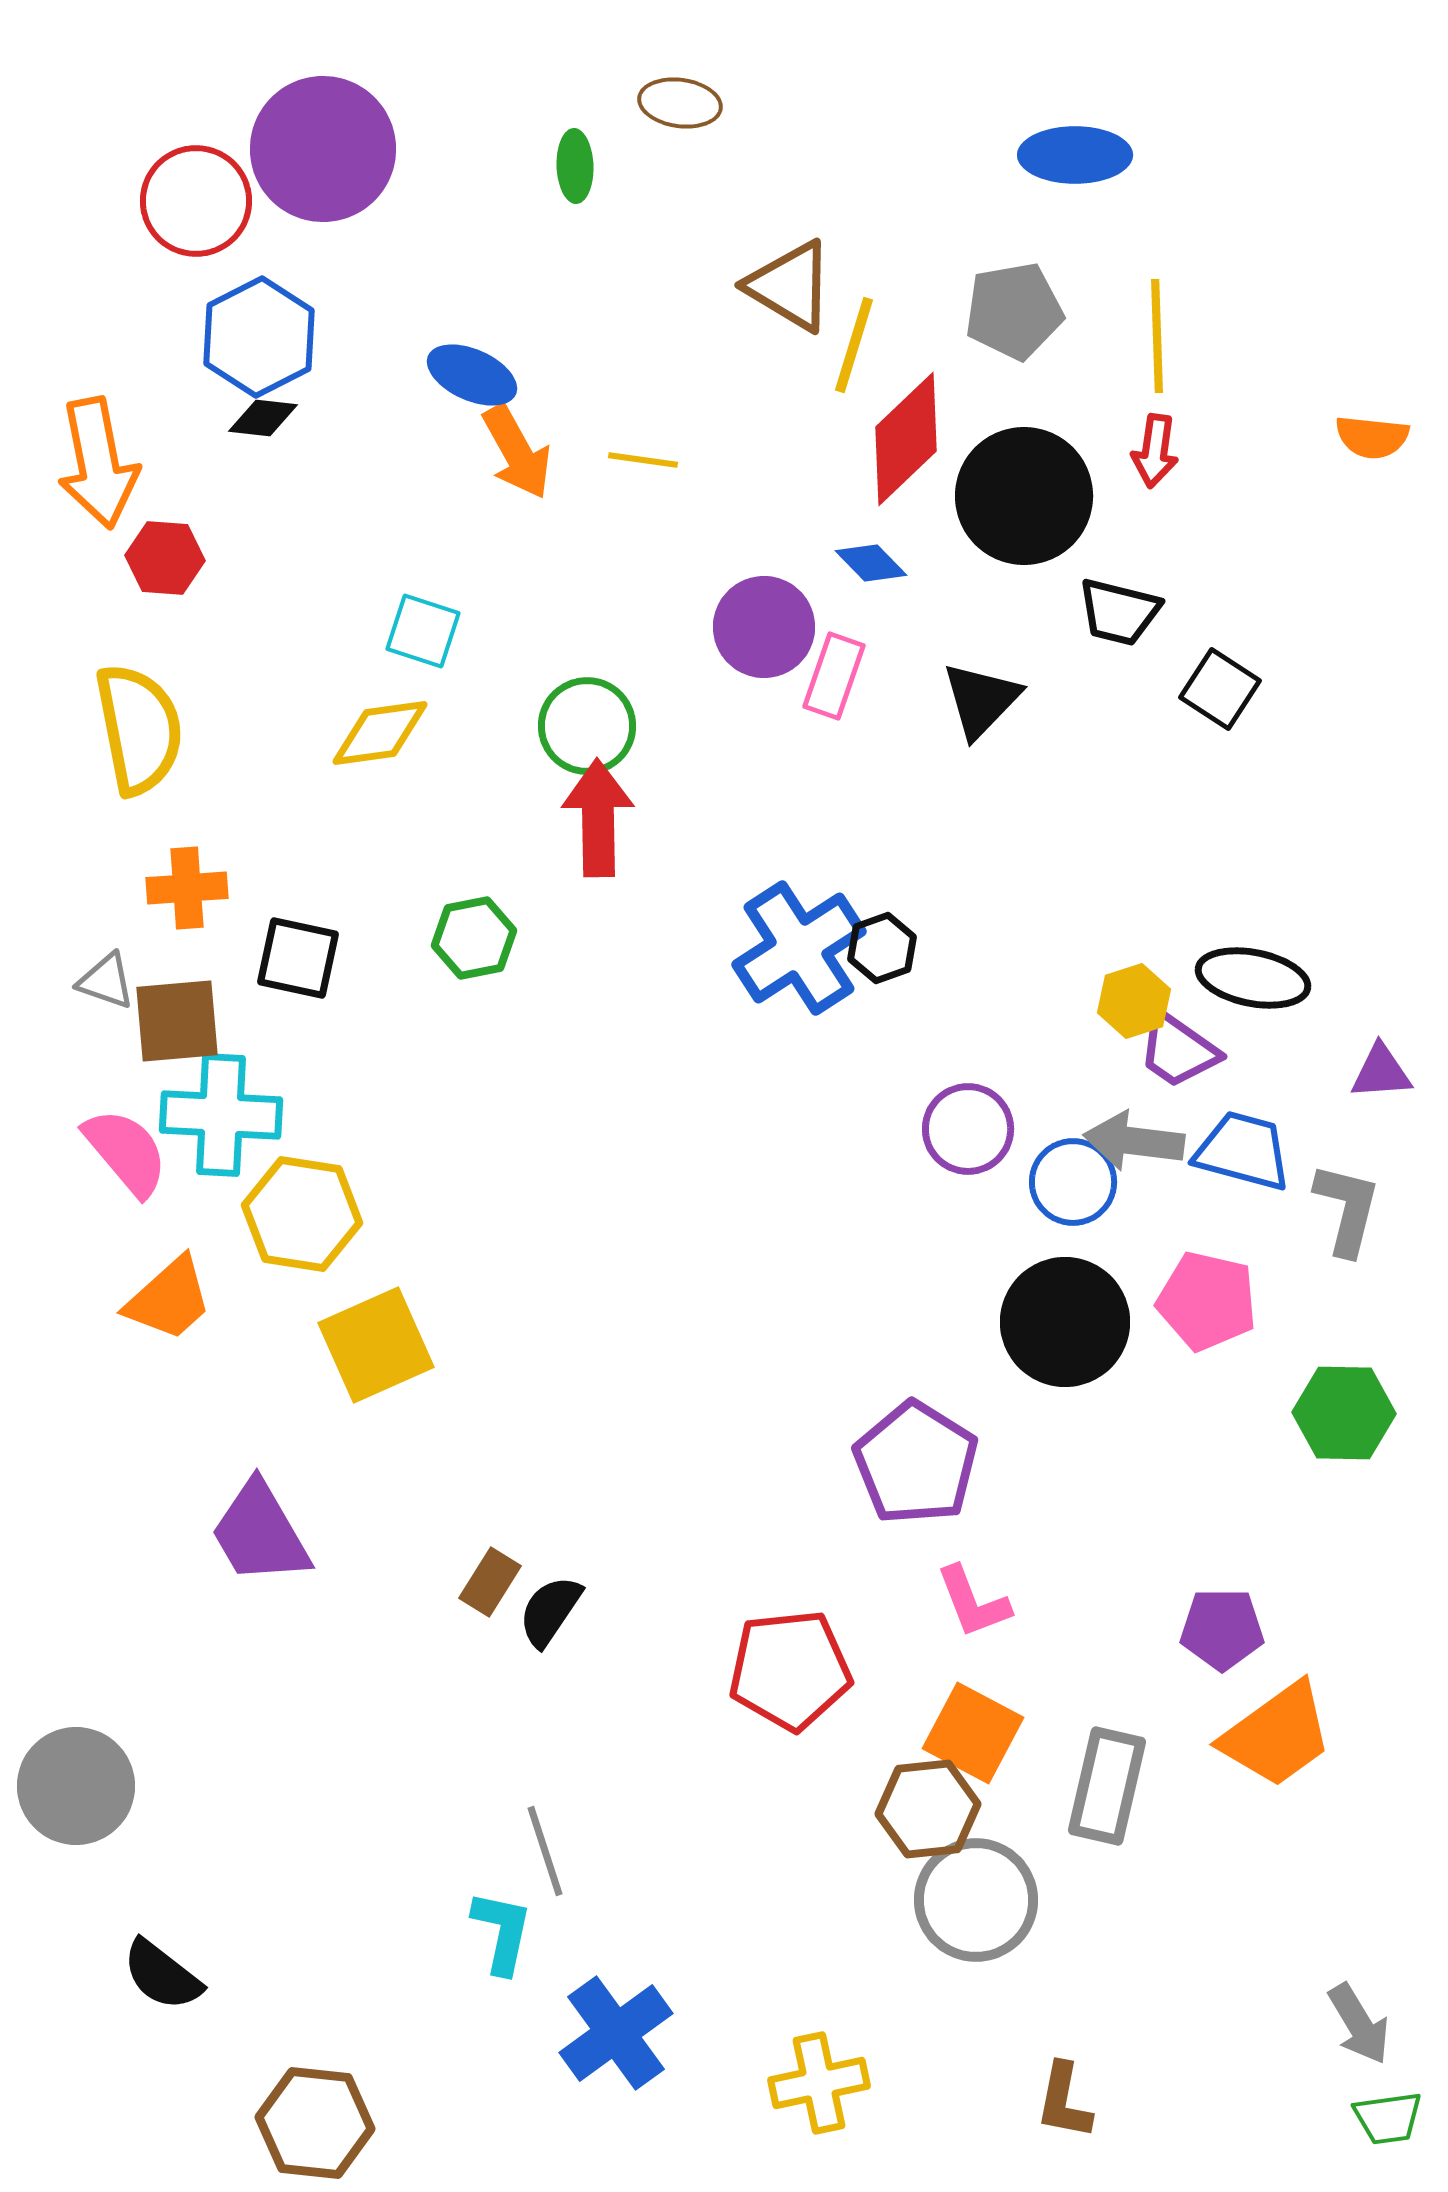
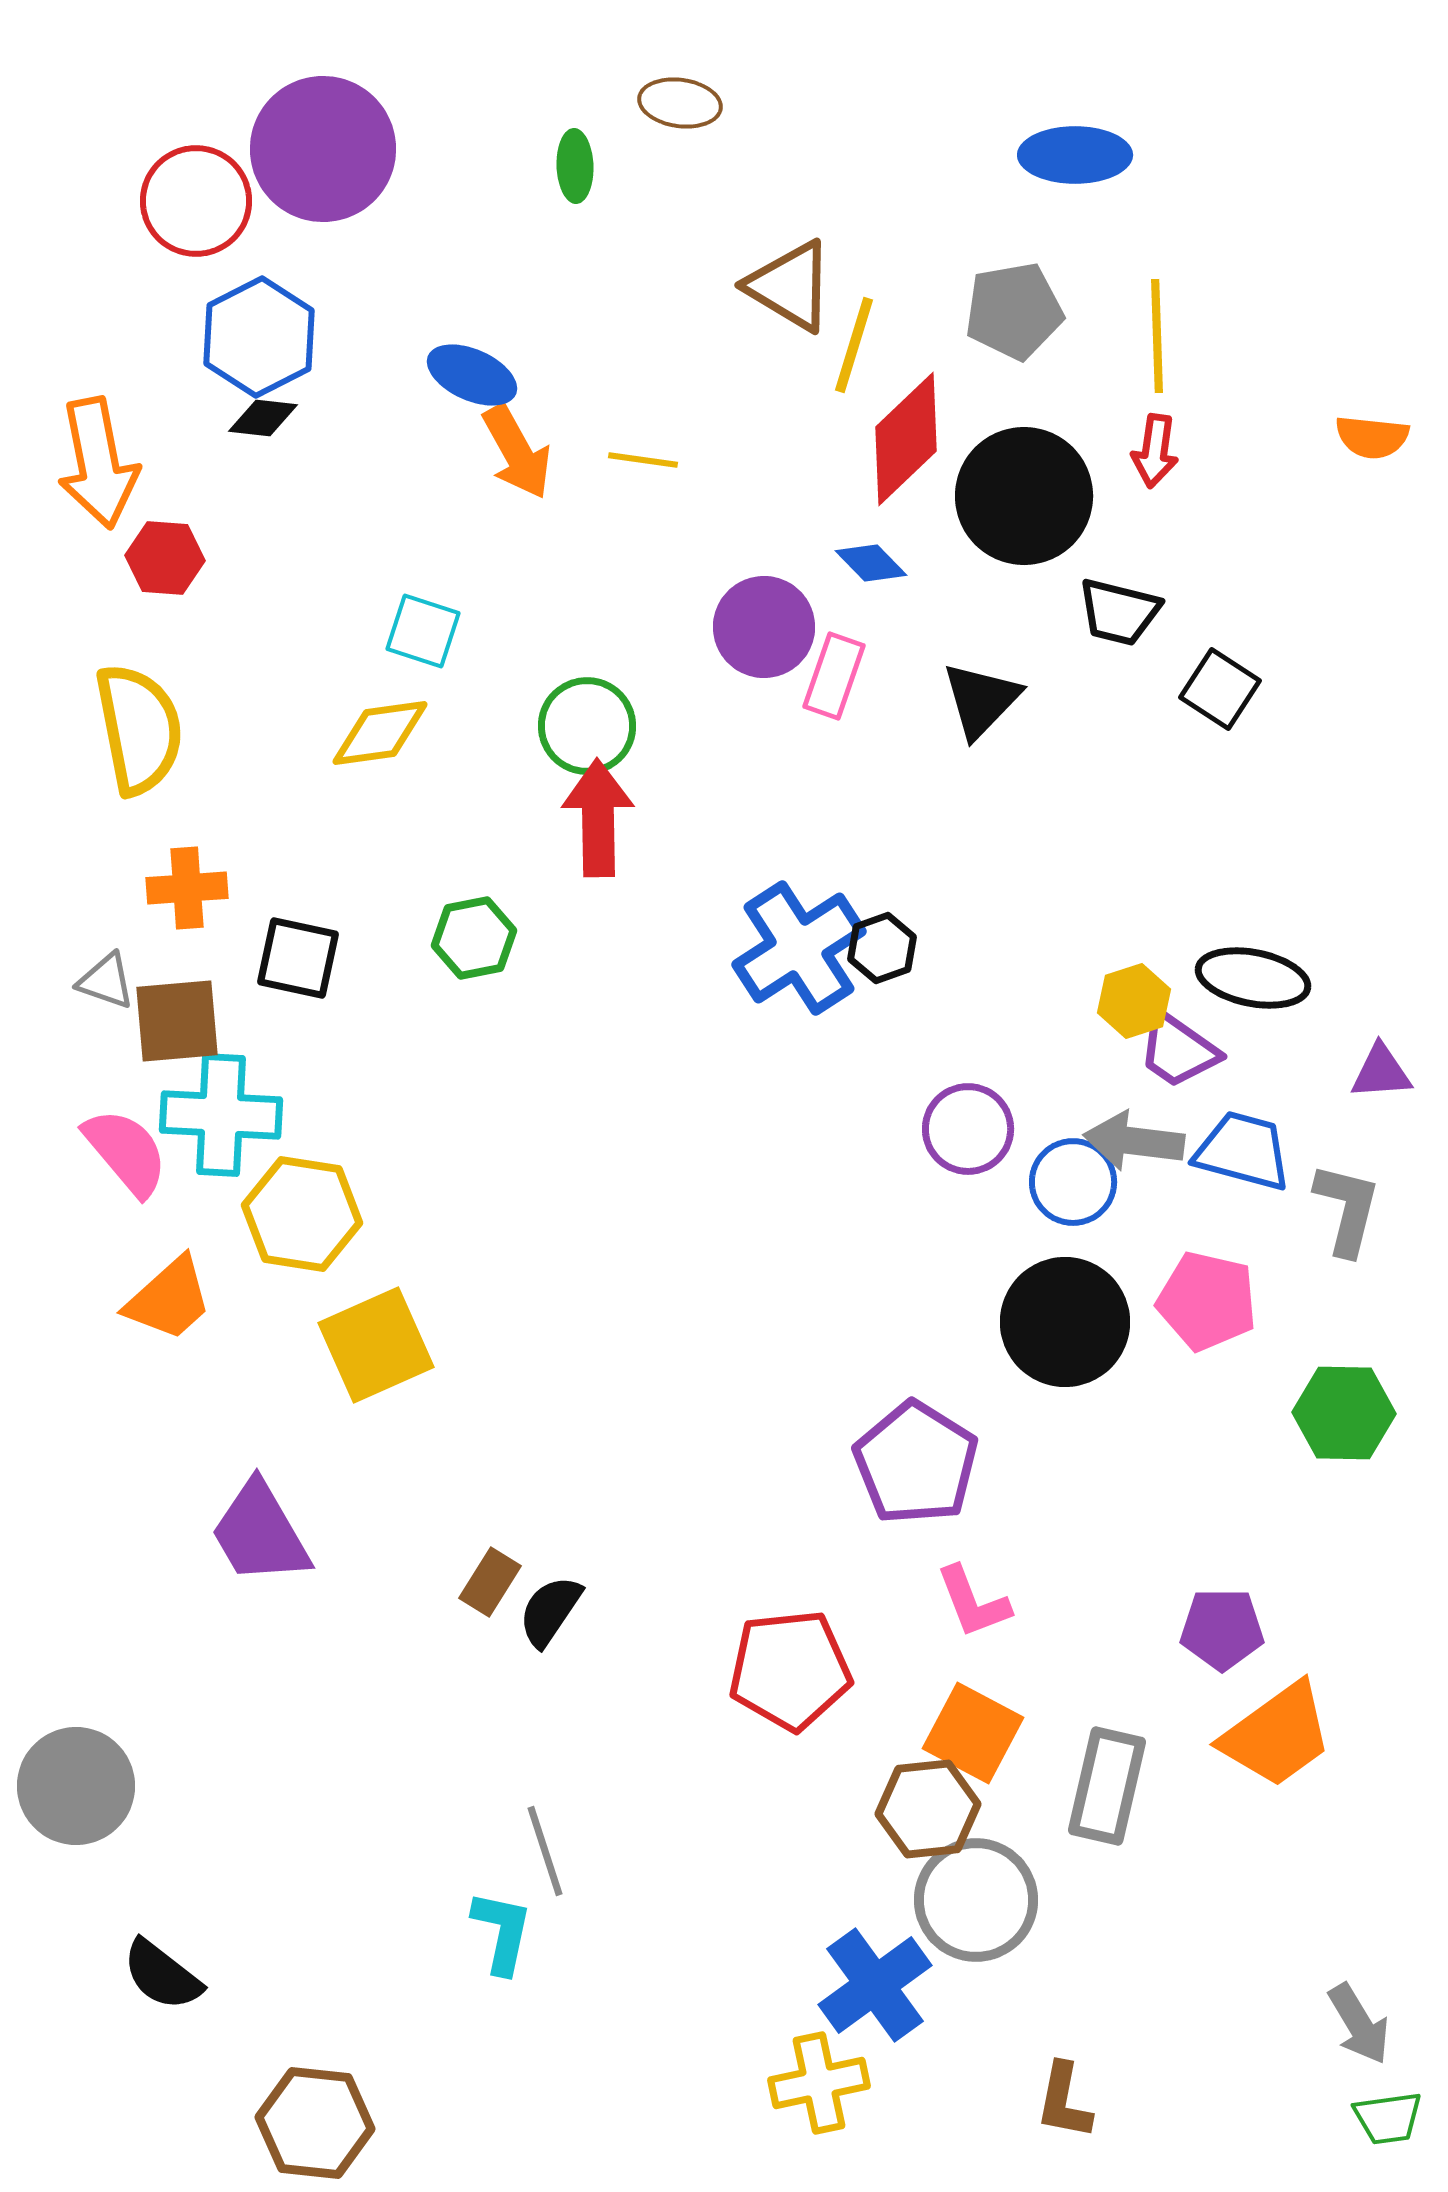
blue cross at (616, 2033): moved 259 px right, 48 px up
